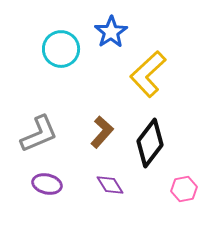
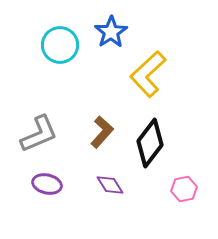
cyan circle: moved 1 px left, 4 px up
